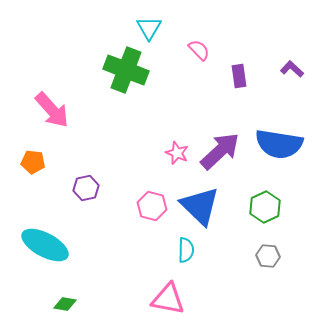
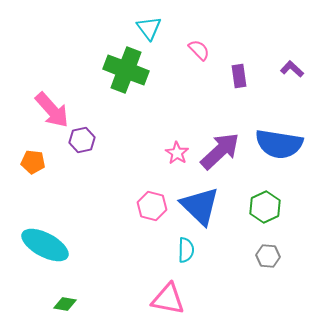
cyan triangle: rotated 8 degrees counterclockwise
pink star: rotated 10 degrees clockwise
purple hexagon: moved 4 px left, 48 px up
